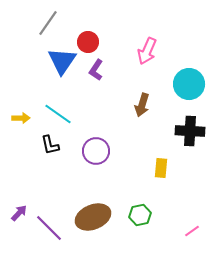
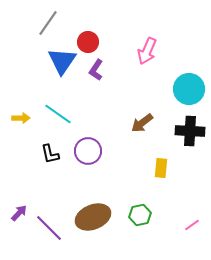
cyan circle: moved 5 px down
brown arrow: moved 18 px down; rotated 35 degrees clockwise
black L-shape: moved 9 px down
purple circle: moved 8 px left
pink line: moved 6 px up
